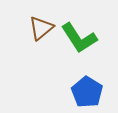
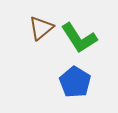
blue pentagon: moved 12 px left, 10 px up
